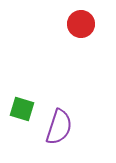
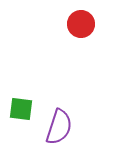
green square: moved 1 px left; rotated 10 degrees counterclockwise
